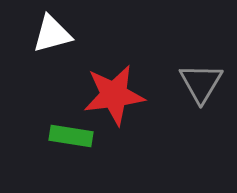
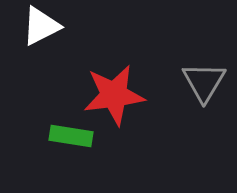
white triangle: moved 11 px left, 8 px up; rotated 12 degrees counterclockwise
gray triangle: moved 3 px right, 1 px up
